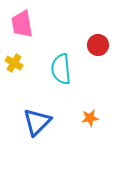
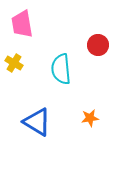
blue triangle: rotated 44 degrees counterclockwise
